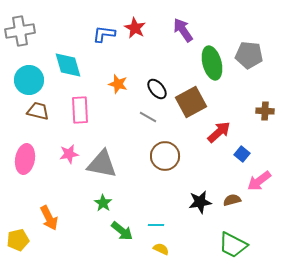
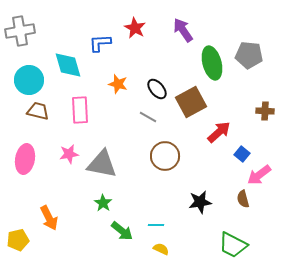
blue L-shape: moved 4 px left, 9 px down; rotated 10 degrees counterclockwise
pink arrow: moved 6 px up
brown semicircle: moved 11 px right, 1 px up; rotated 90 degrees counterclockwise
